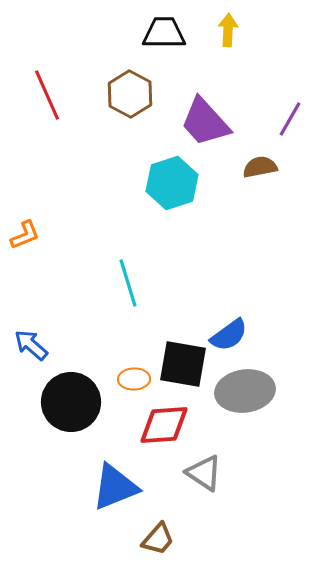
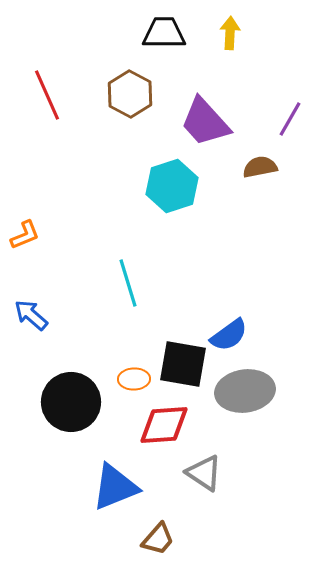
yellow arrow: moved 2 px right, 3 px down
cyan hexagon: moved 3 px down
blue arrow: moved 30 px up
